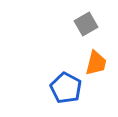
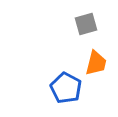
gray square: rotated 15 degrees clockwise
